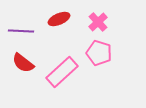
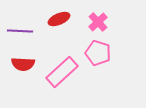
purple line: moved 1 px left
pink pentagon: moved 1 px left
red semicircle: moved 1 px down; rotated 35 degrees counterclockwise
